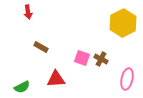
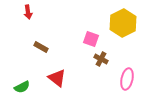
pink square: moved 9 px right, 19 px up
red triangle: moved 1 px right, 1 px up; rotated 42 degrees clockwise
